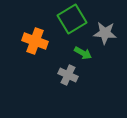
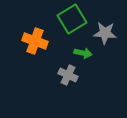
green arrow: rotated 18 degrees counterclockwise
